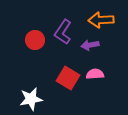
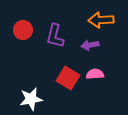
purple L-shape: moved 8 px left, 4 px down; rotated 20 degrees counterclockwise
red circle: moved 12 px left, 10 px up
